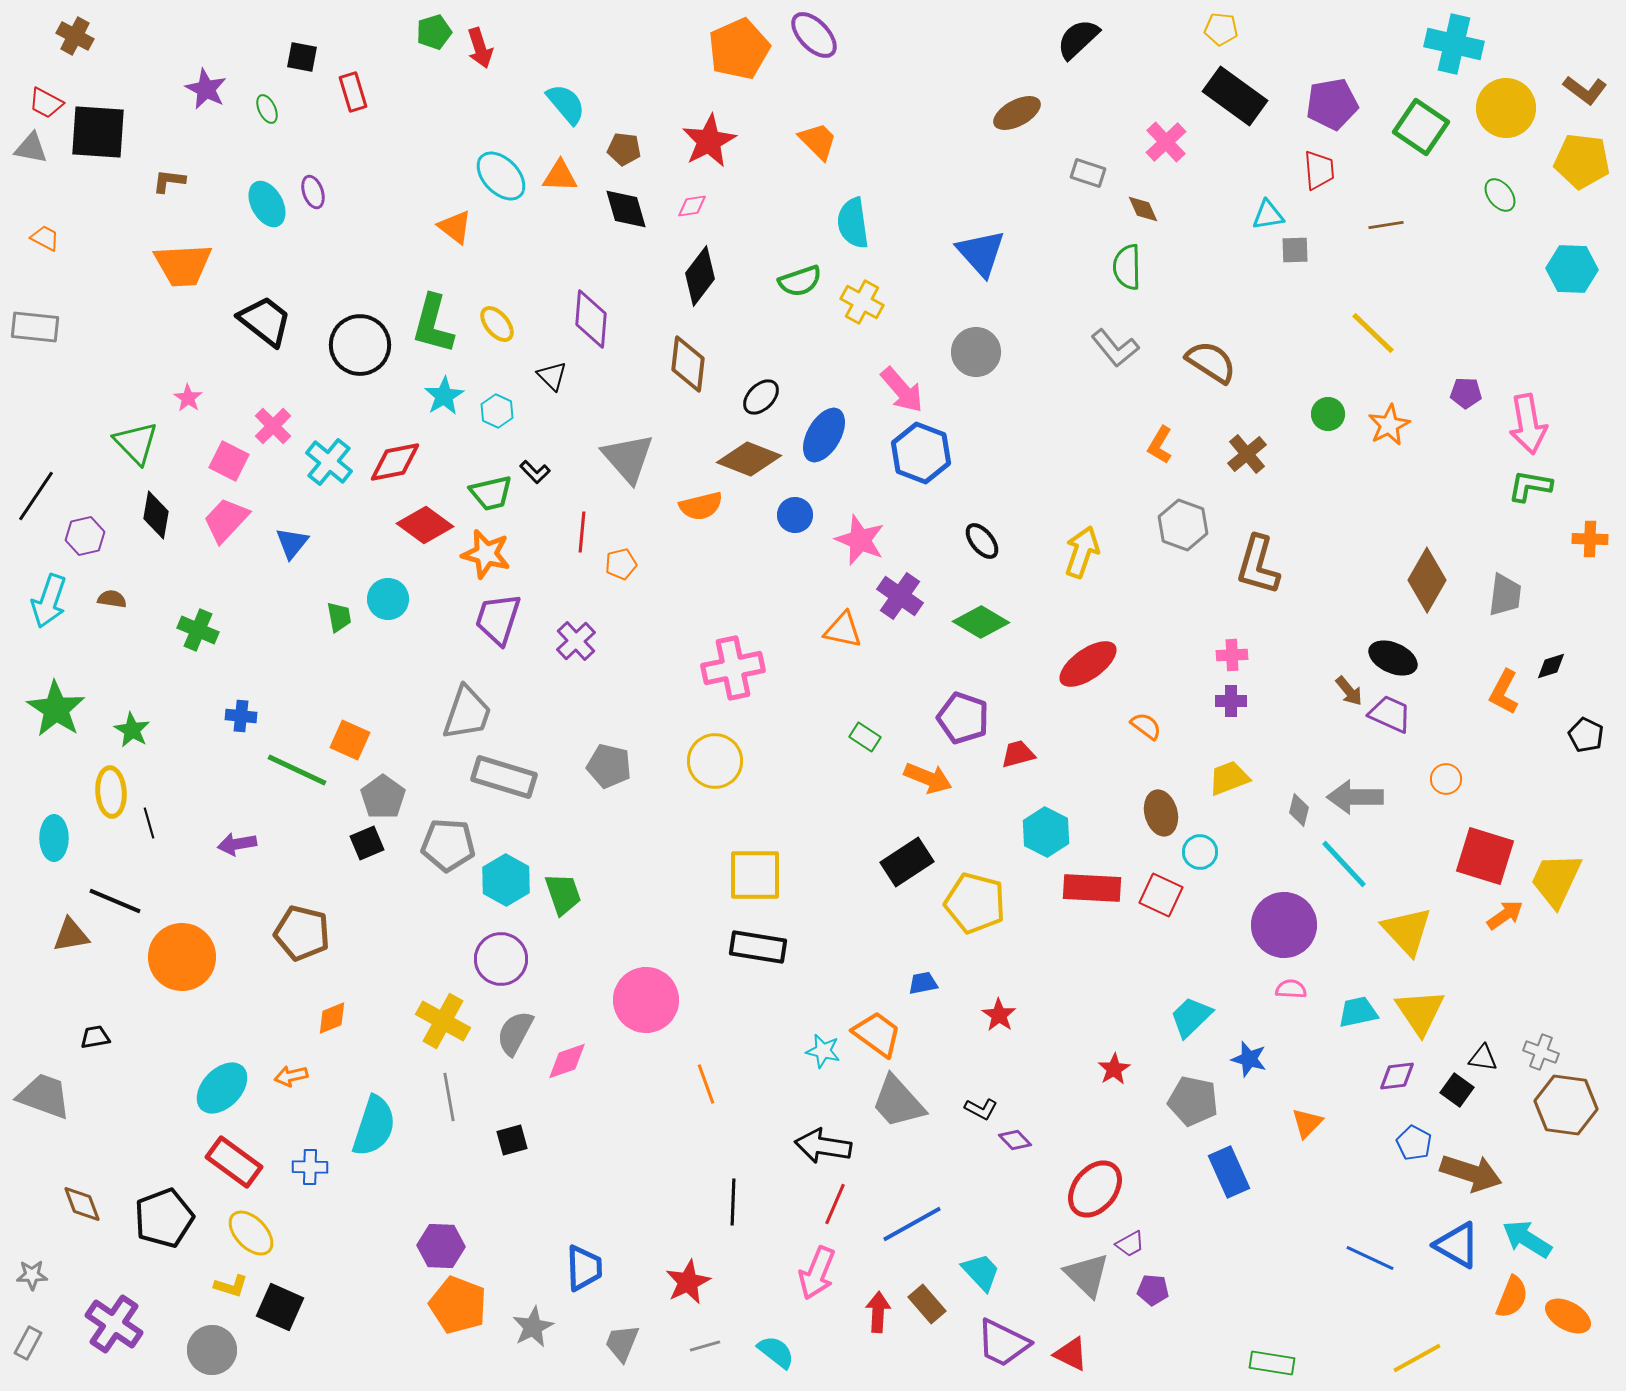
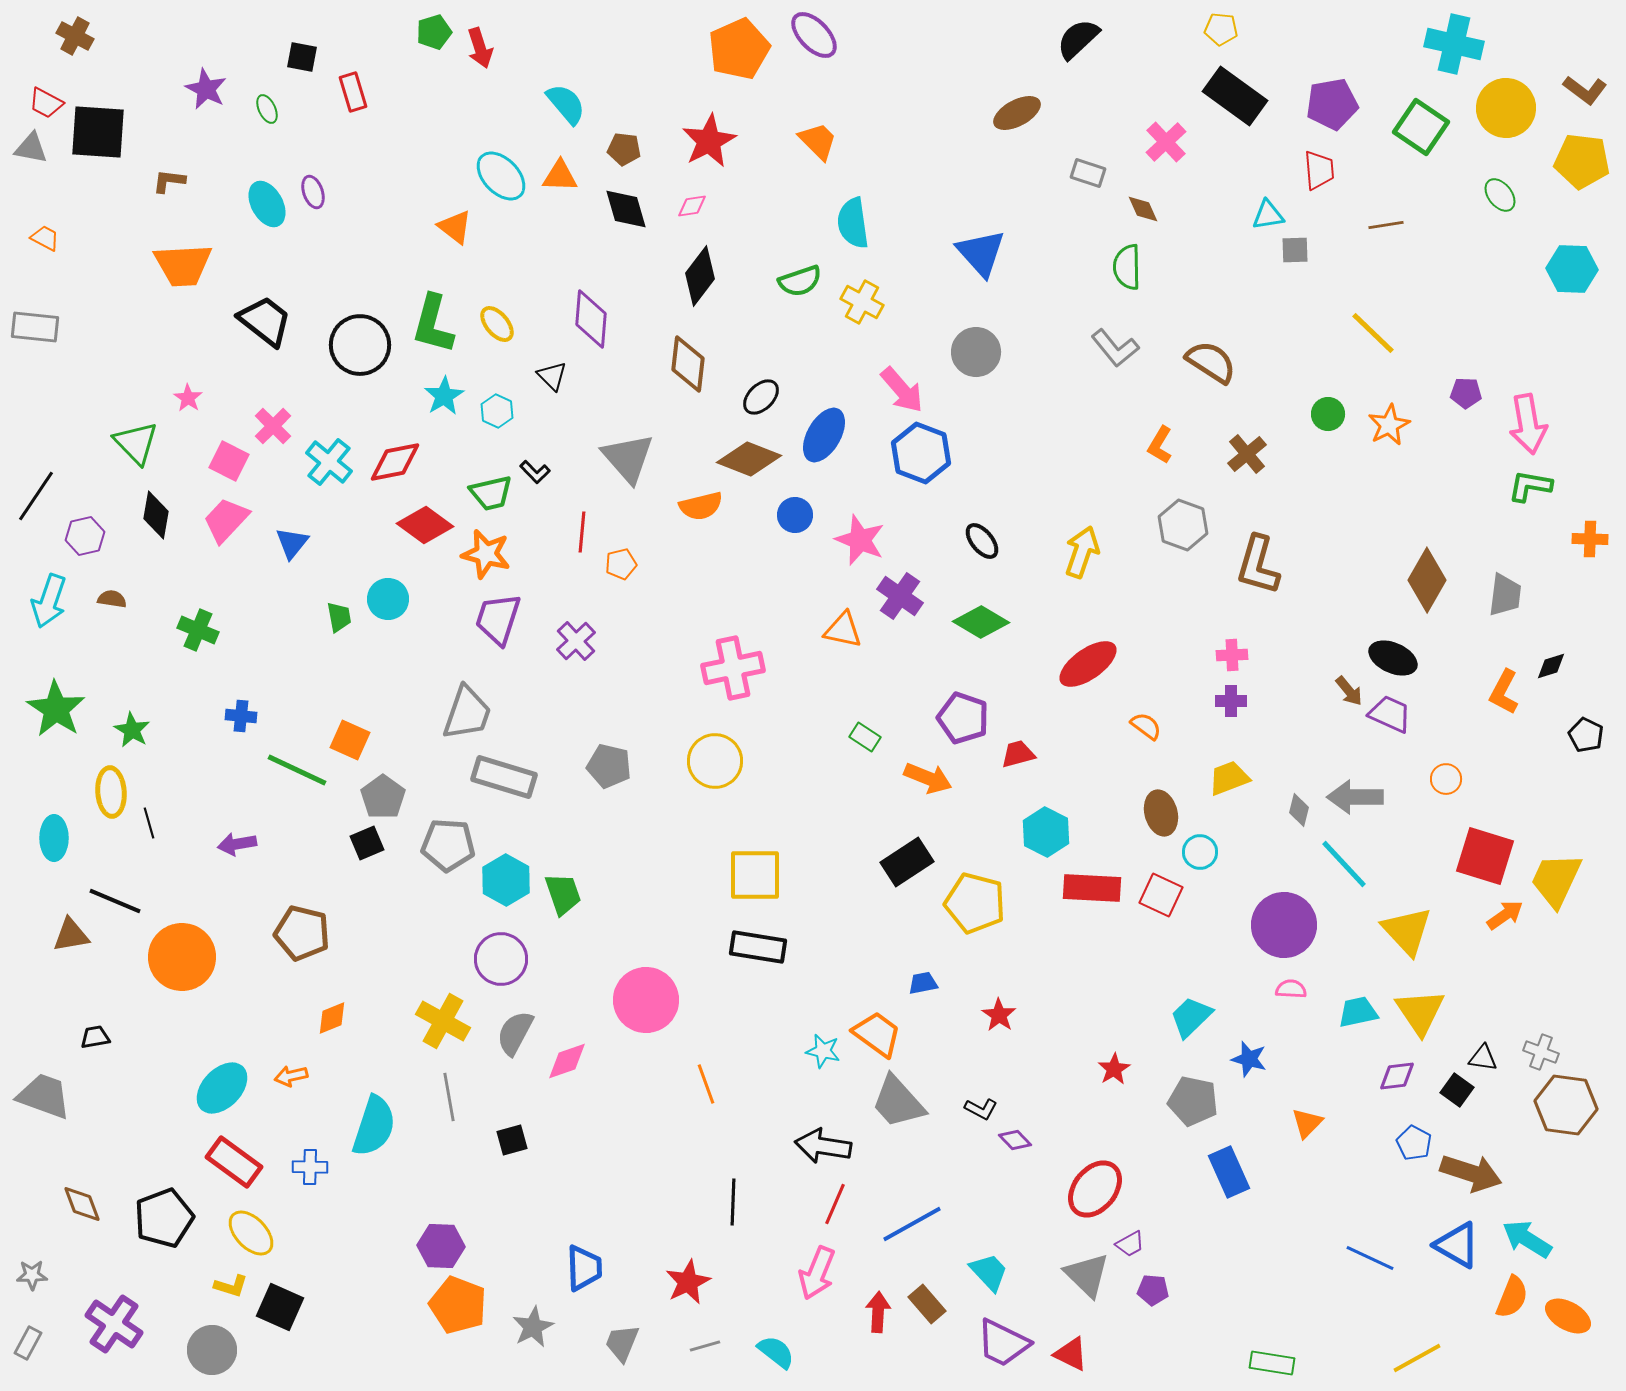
cyan trapezoid at (981, 1272): moved 8 px right
